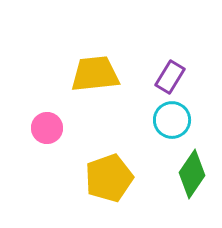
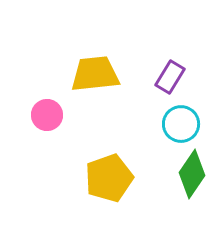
cyan circle: moved 9 px right, 4 px down
pink circle: moved 13 px up
